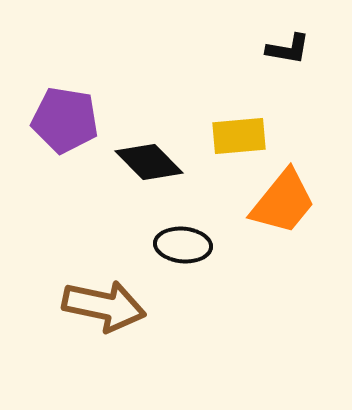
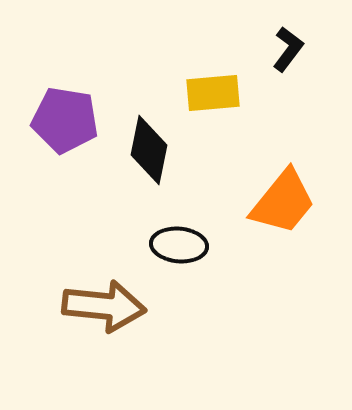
black L-shape: rotated 63 degrees counterclockwise
yellow rectangle: moved 26 px left, 43 px up
black diamond: moved 12 px up; rotated 56 degrees clockwise
black ellipse: moved 4 px left
brown arrow: rotated 6 degrees counterclockwise
